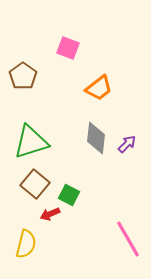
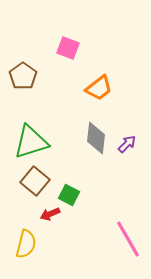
brown square: moved 3 px up
